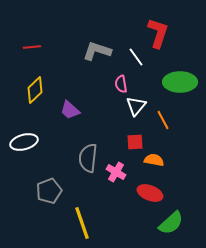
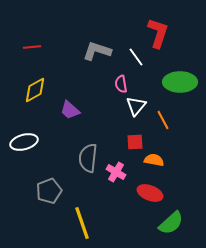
yellow diamond: rotated 16 degrees clockwise
